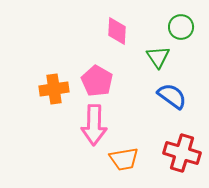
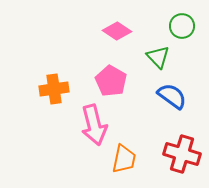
green circle: moved 1 px right, 1 px up
pink diamond: rotated 60 degrees counterclockwise
green triangle: rotated 10 degrees counterclockwise
pink pentagon: moved 14 px right
pink arrow: rotated 15 degrees counterclockwise
red cross: moved 1 px down
orange trapezoid: rotated 68 degrees counterclockwise
